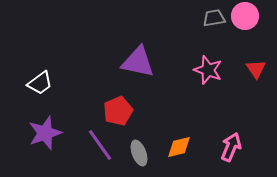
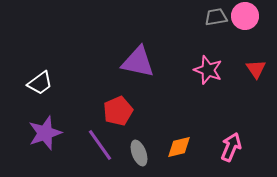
gray trapezoid: moved 2 px right, 1 px up
